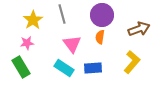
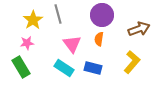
gray line: moved 4 px left
orange semicircle: moved 1 px left, 2 px down
blue rectangle: rotated 18 degrees clockwise
